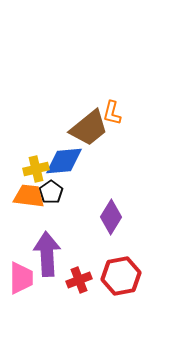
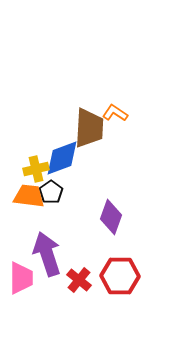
orange L-shape: moved 3 px right; rotated 110 degrees clockwise
brown trapezoid: rotated 48 degrees counterclockwise
blue diamond: moved 2 px left, 3 px up; rotated 15 degrees counterclockwise
purple diamond: rotated 12 degrees counterclockwise
purple arrow: rotated 15 degrees counterclockwise
red hexagon: moved 1 px left; rotated 12 degrees clockwise
red cross: rotated 30 degrees counterclockwise
